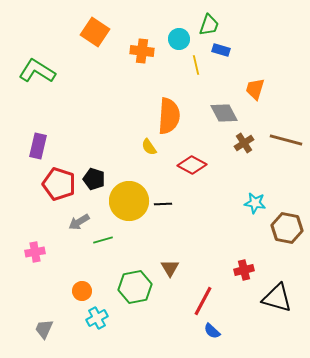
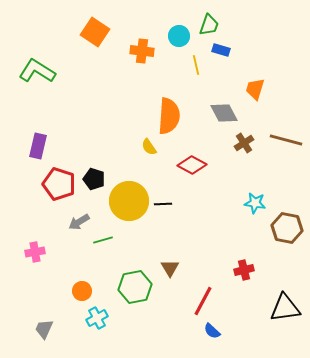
cyan circle: moved 3 px up
black triangle: moved 8 px right, 10 px down; rotated 24 degrees counterclockwise
